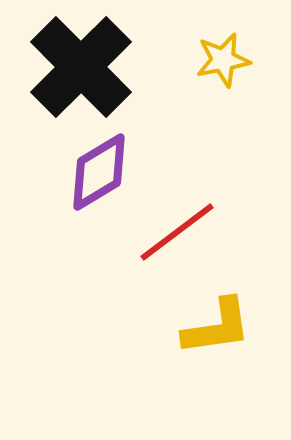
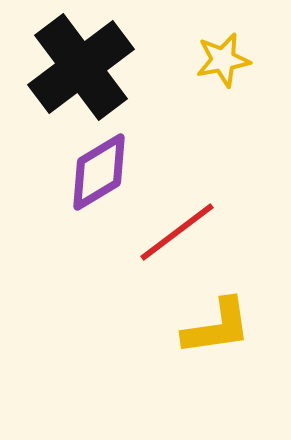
black cross: rotated 8 degrees clockwise
